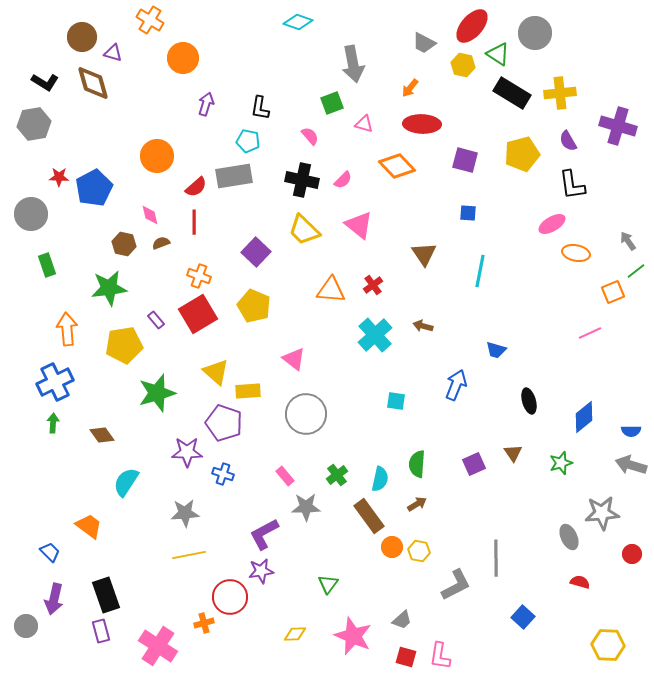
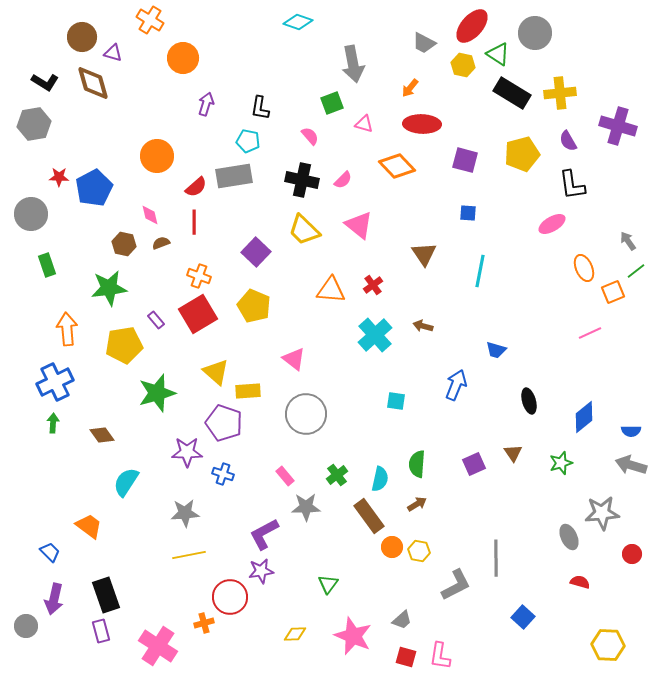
orange ellipse at (576, 253): moved 8 px right, 15 px down; rotated 56 degrees clockwise
